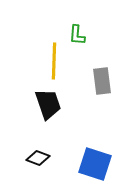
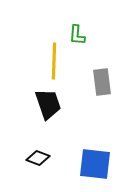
gray rectangle: moved 1 px down
blue square: rotated 12 degrees counterclockwise
